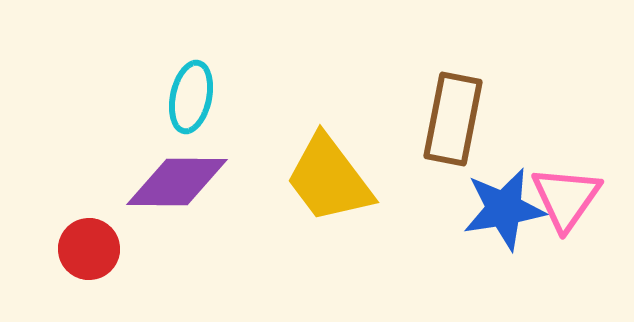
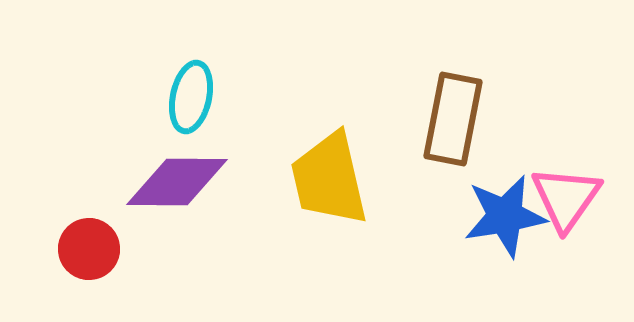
yellow trapezoid: rotated 24 degrees clockwise
blue star: moved 1 px right, 7 px down
